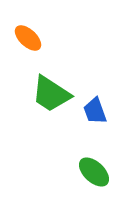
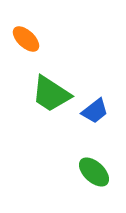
orange ellipse: moved 2 px left, 1 px down
blue trapezoid: rotated 108 degrees counterclockwise
